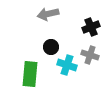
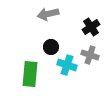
black cross: rotated 12 degrees counterclockwise
